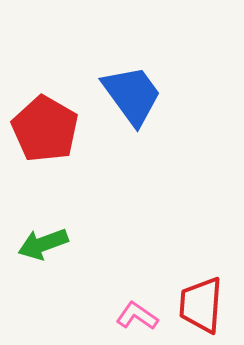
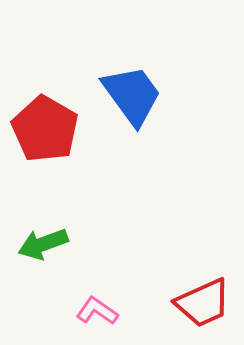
red trapezoid: moved 2 px right, 2 px up; rotated 118 degrees counterclockwise
pink L-shape: moved 40 px left, 5 px up
